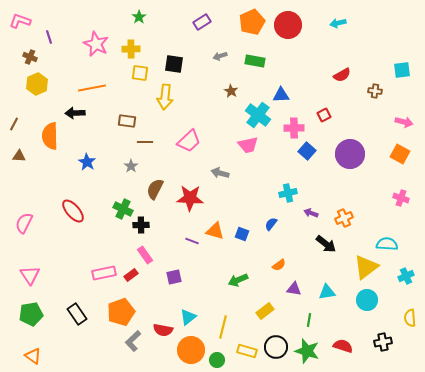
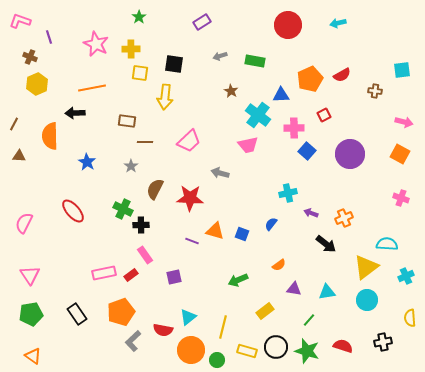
orange pentagon at (252, 22): moved 58 px right, 57 px down
green line at (309, 320): rotated 32 degrees clockwise
